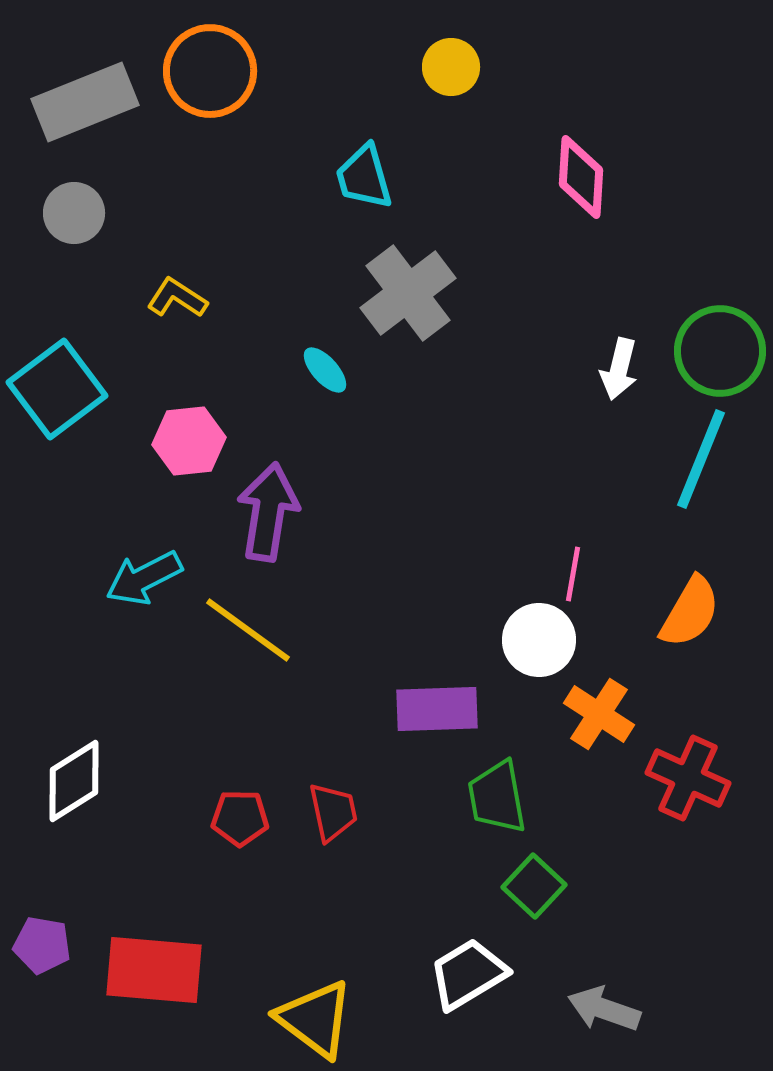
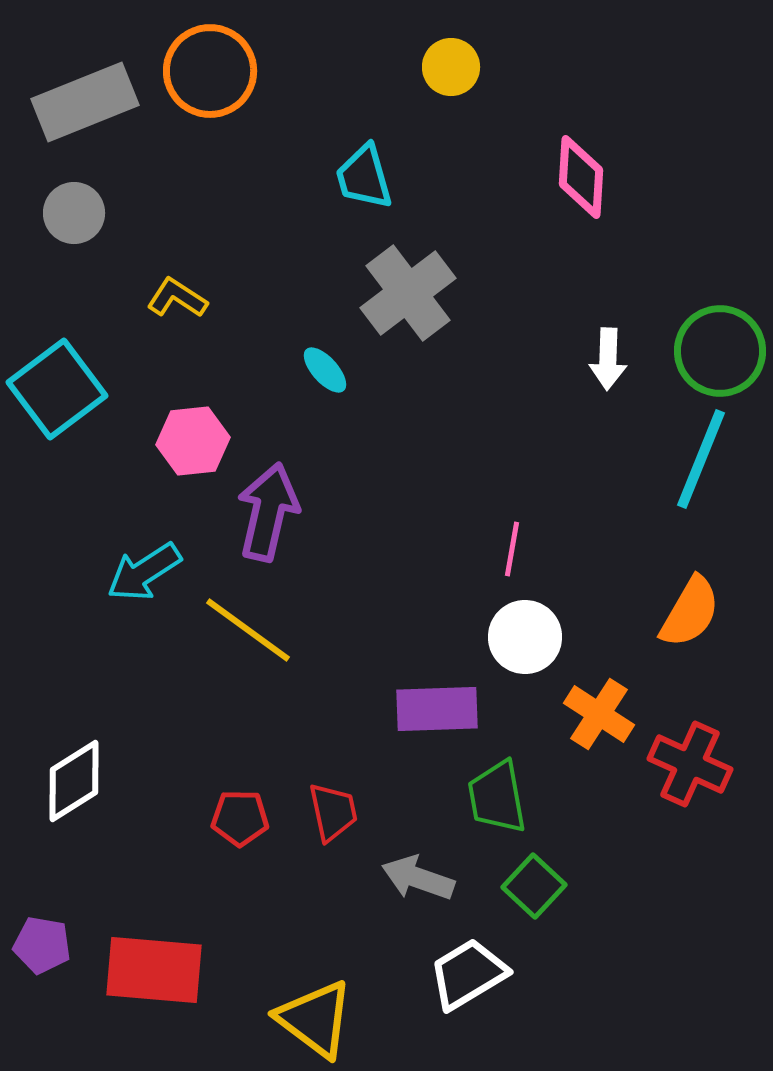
white arrow: moved 11 px left, 10 px up; rotated 12 degrees counterclockwise
pink hexagon: moved 4 px right
purple arrow: rotated 4 degrees clockwise
pink line: moved 61 px left, 25 px up
cyan arrow: moved 6 px up; rotated 6 degrees counterclockwise
white circle: moved 14 px left, 3 px up
red cross: moved 2 px right, 14 px up
gray arrow: moved 186 px left, 131 px up
